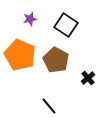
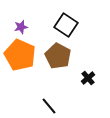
purple star: moved 9 px left, 8 px down
brown pentagon: moved 2 px right, 4 px up
